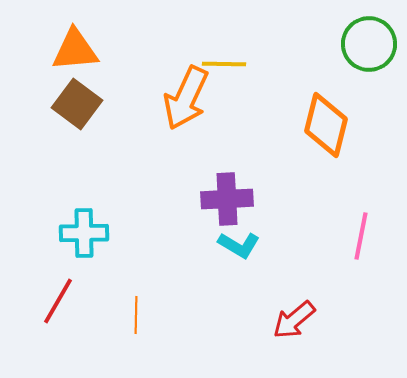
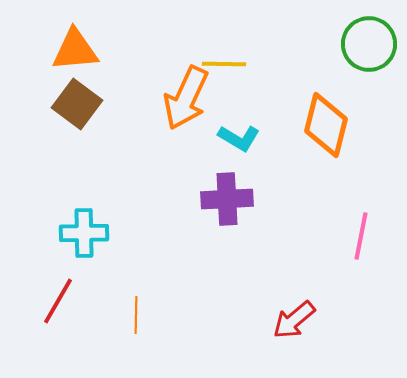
cyan L-shape: moved 107 px up
